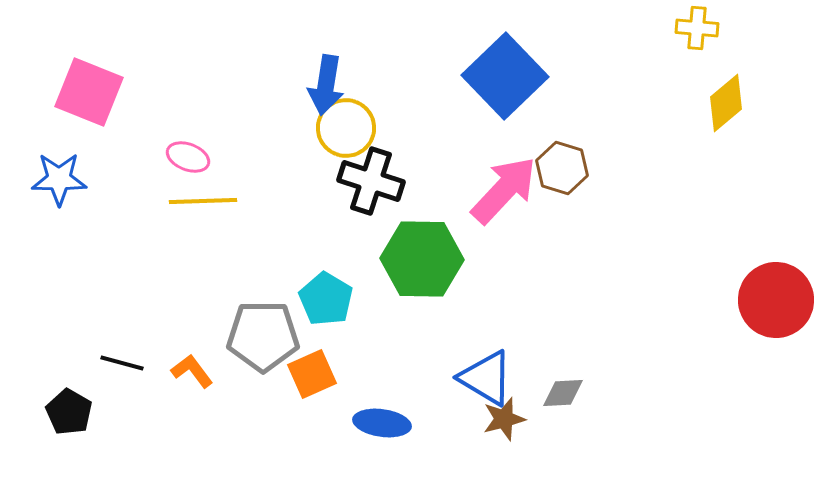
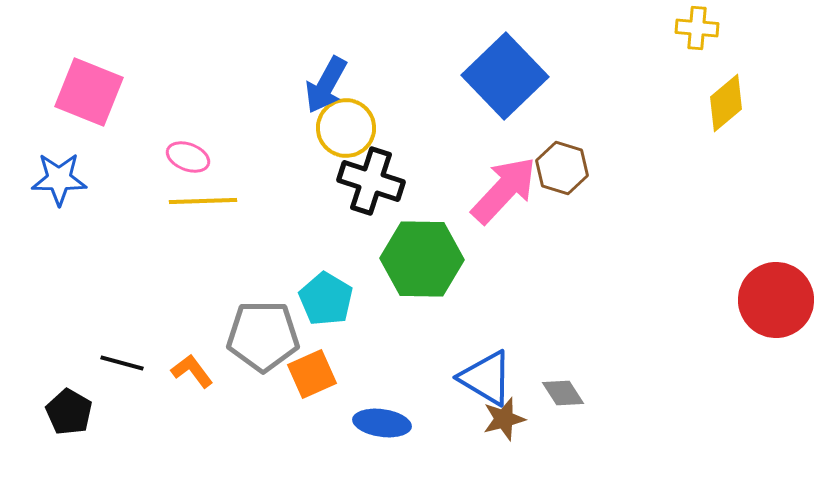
blue arrow: rotated 20 degrees clockwise
gray diamond: rotated 60 degrees clockwise
